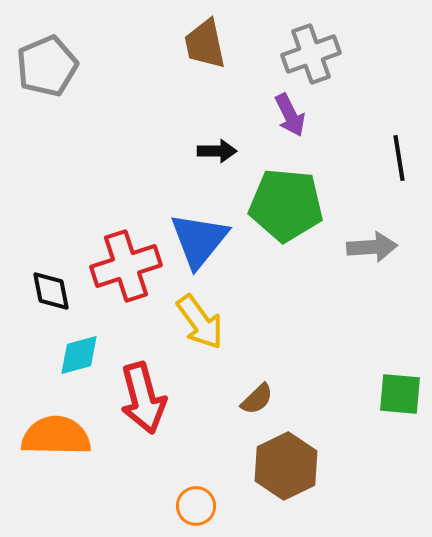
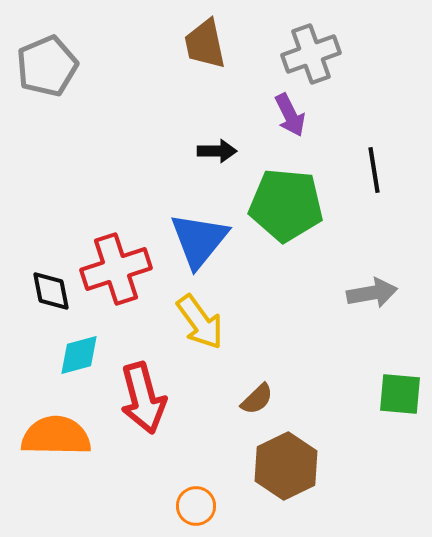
black line: moved 25 px left, 12 px down
gray arrow: moved 46 px down; rotated 6 degrees counterclockwise
red cross: moved 10 px left, 3 px down
